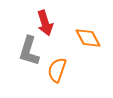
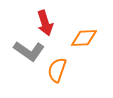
orange diamond: moved 4 px left; rotated 64 degrees counterclockwise
gray L-shape: rotated 72 degrees counterclockwise
